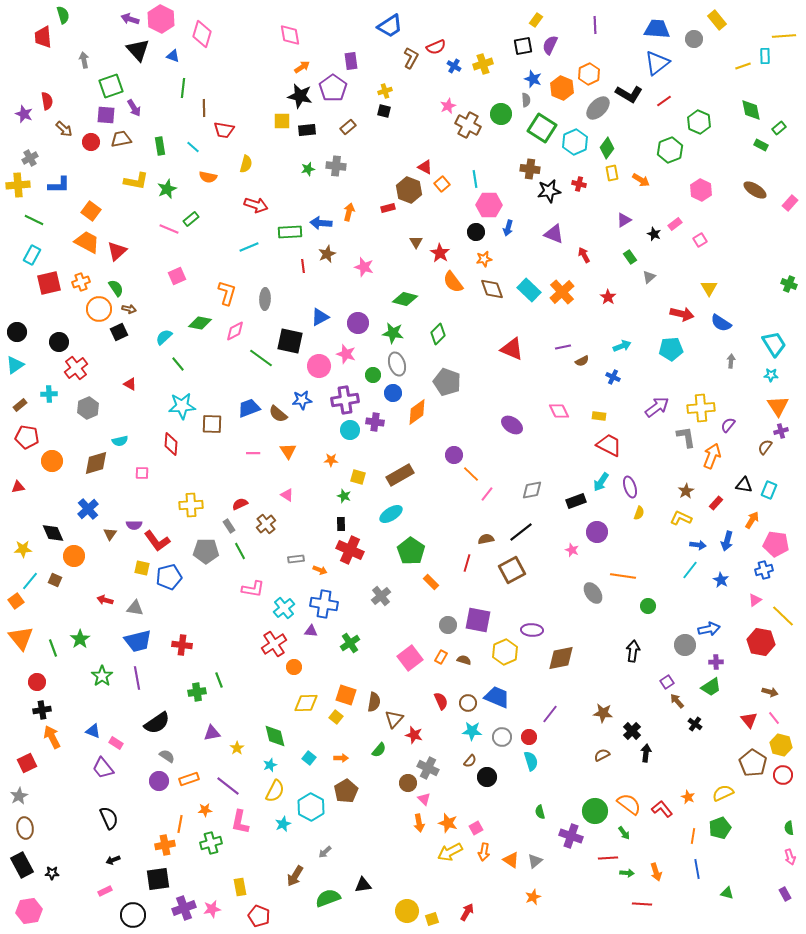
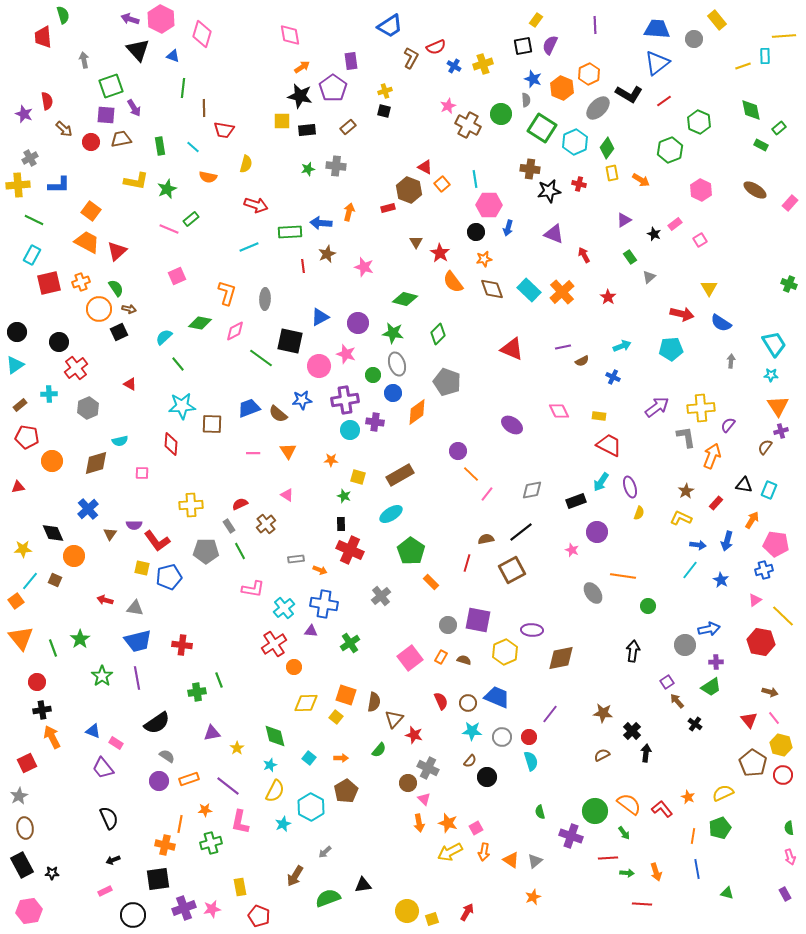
purple circle at (454, 455): moved 4 px right, 4 px up
orange cross at (165, 845): rotated 24 degrees clockwise
